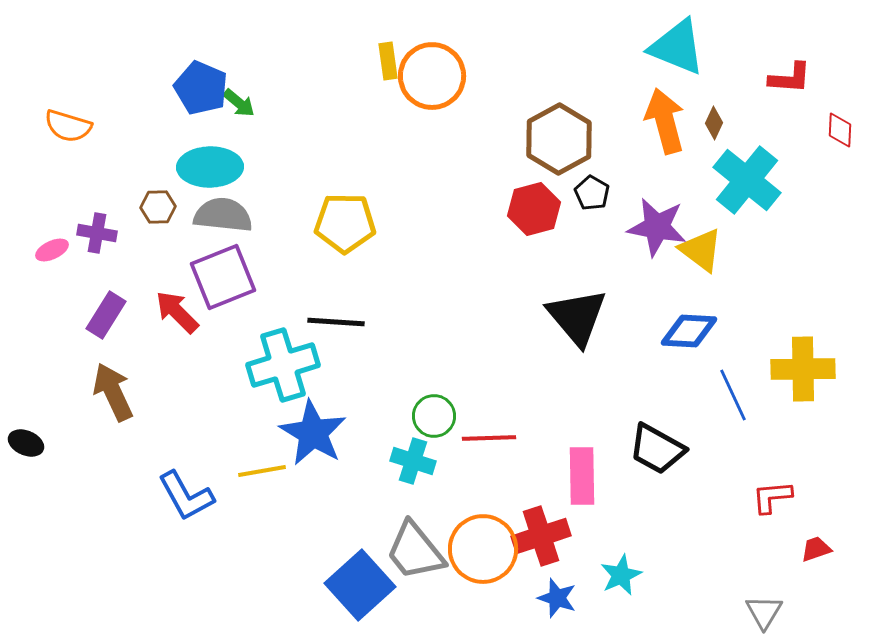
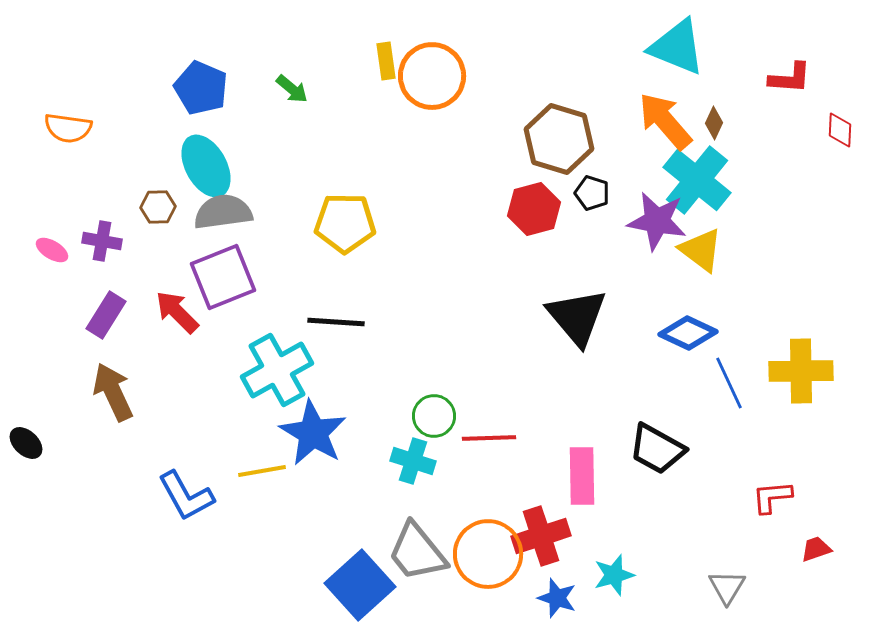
yellow rectangle at (388, 61): moved 2 px left
green arrow at (239, 103): moved 53 px right, 14 px up
orange arrow at (665, 121): rotated 26 degrees counterclockwise
orange semicircle at (68, 126): moved 2 px down; rotated 9 degrees counterclockwise
brown hexagon at (559, 139): rotated 14 degrees counterclockwise
cyan ellipse at (210, 167): moved 4 px left, 1 px up; rotated 62 degrees clockwise
cyan cross at (747, 180): moved 50 px left
black pentagon at (592, 193): rotated 12 degrees counterclockwise
gray semicircle at (223, 215): moved 3 px up; rotated 14 degrees counterclockwise
purple star at (657, 227): moved 6 px up
purple cross at (97, 233): moved 5 px right, 8 px down
pink ellipse at (52, 250): rotated 56 degrees clockwise
blue diamond at (689, 331): moved 1 px left, 2 px down; rotated 22 degrees clockwise
cyan cross at (283, 365): moved 6 px left, 5 px down; rotated 12 degrees counterclockwise
yellow cross at (803, 369): moved 2 px left, 2 px down
blue line at (733, 395): moved 4 px left, 12 px up
black ellipse at (26, 443): rotated 20 degrees clockwise
orange circle at (483, 549): moved 5 px right, 5 px down
gray trapezoid at (415, 551): moved 2 px right, 1 px down
cyan star at (621, 575): moved 7 px left; rotated 9 degrees clockwise
gray triangle at (764, 612): moved 37 px left, 25 px up
